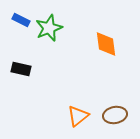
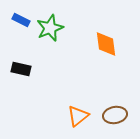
green star: moved 1 px right
